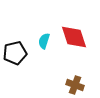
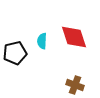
cyan semicircle: moved 2 px left; rotated 14 degrees counterclockwise
